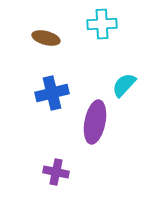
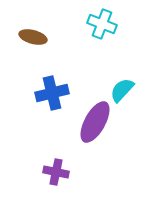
cyan cross: rotated 24 degrees clockwise
brown ellipse: moved 13 px left, 1 px up
cyan semicircle: moved 2 px left, 5 px down
purple ellipse: rotated 18 degrees clockwise
